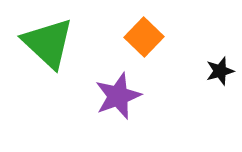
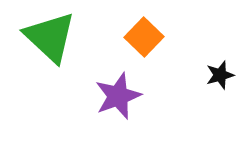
green triangle: moved 2 px right, 6 px up
black star: moved 4 px down
